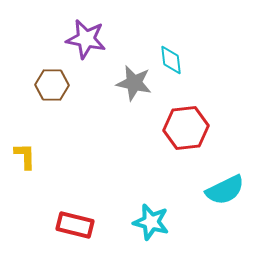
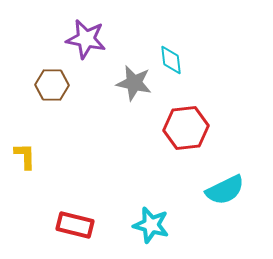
cyan star: moved 3 px down
